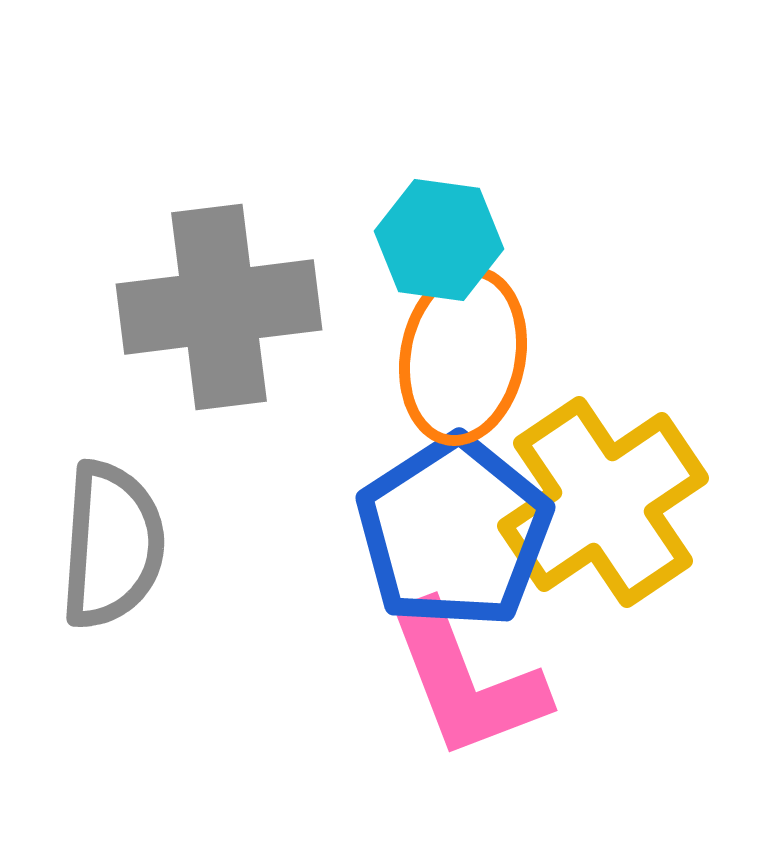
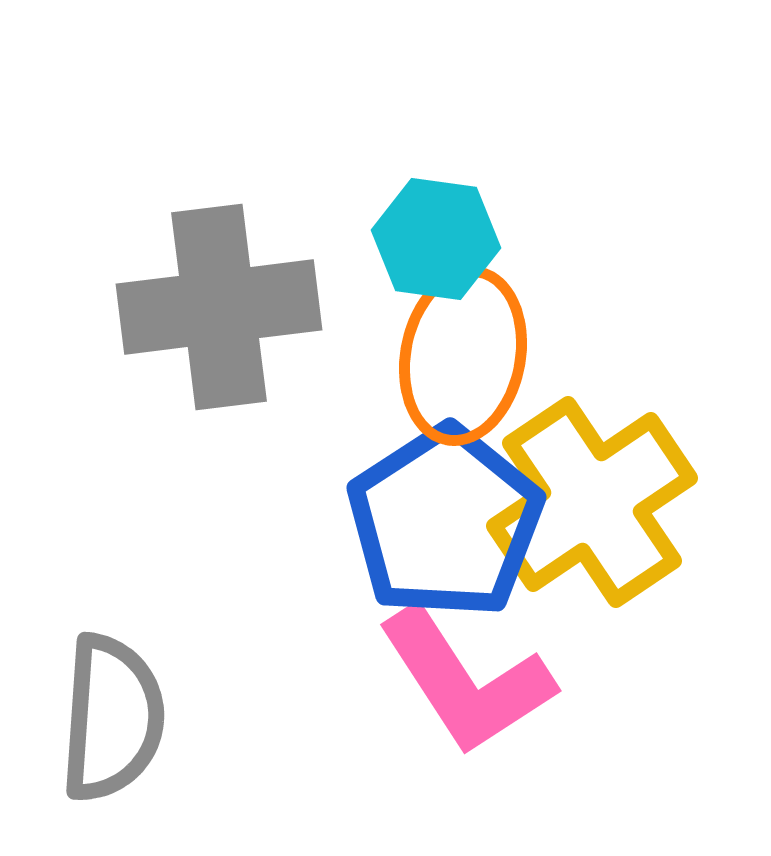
cyan hexagon: moved 3 px left, 1 px up
yellow cross: moved 11 px left
blue pentagon: moved 9 px left, 10 px up
gray semicircle: moved 173 px down
pink L-shape: rotated 12 degrees counterclockwise
